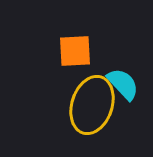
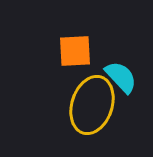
cyan semicircle: moved 2 px left, 7 px up
